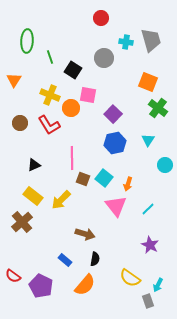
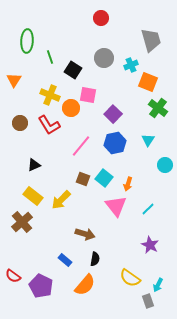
cyan cross: moved 5 px right, 23 px down; rotated 32 degrees counterclockwise
pink line: moved 9 px right, 12 px up; rotated 40 degrees clockwise
